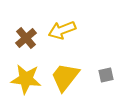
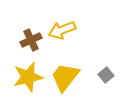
brown cross: moved 5 px right, 2 px down; rotated 15 degrees clockwise
gray square: rotated 28 degrees counterclockwise
yellow star: moved 2 px right, 2 px up; rotated 20 degrees counterclockwise
